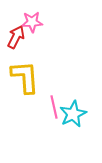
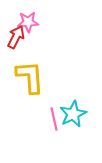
pink star: moved 4 px left
yellow L-shape: moved 5 px right
pink line: moved 12 px down
